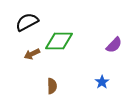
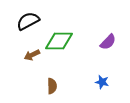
black semicircle: moved 1 px right, 1 px up
purple semicircle: moved 6 px left, 3 px up
brown arrow: moved 1 px down
blue star: rotated 24 degrees counterclockwise
